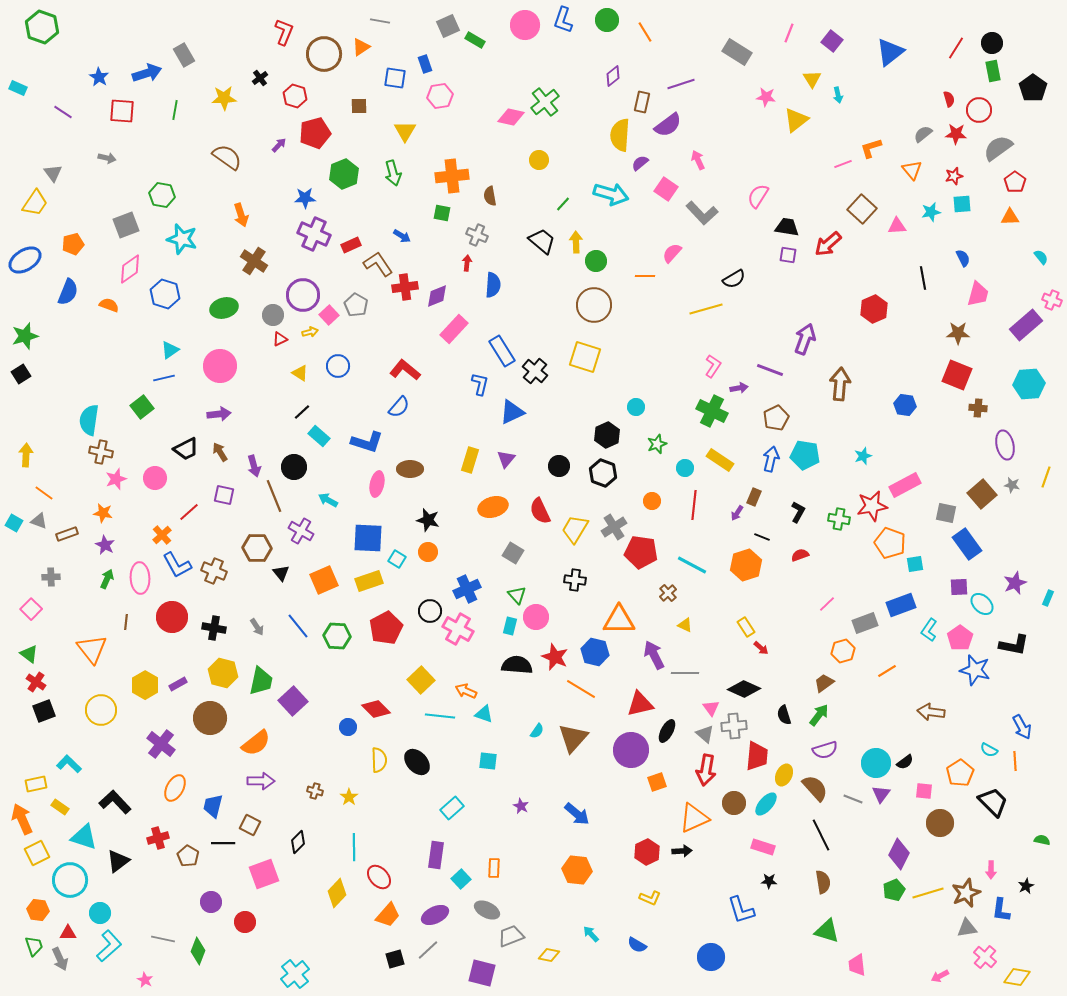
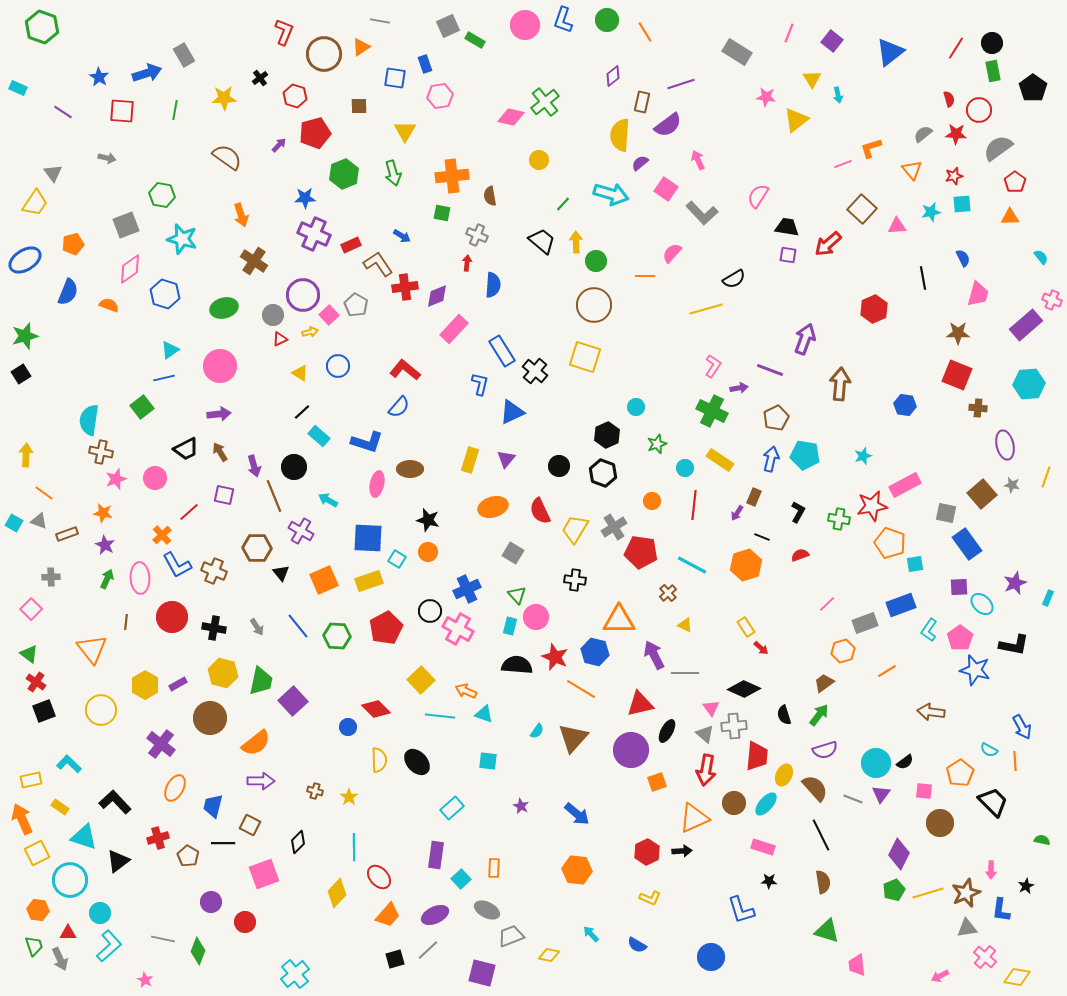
yellow rectangle at (36, 784): moved 5 px left, 4 px up
